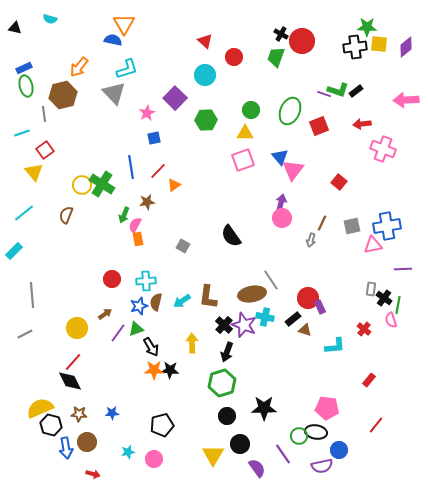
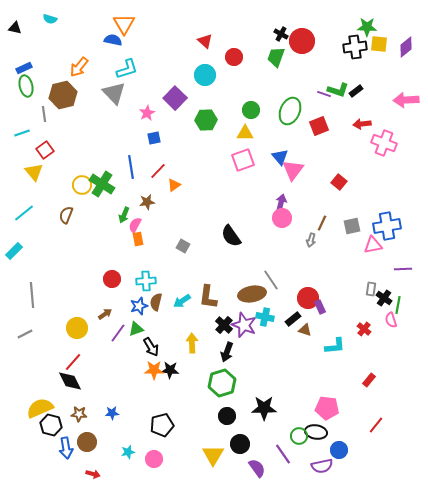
pink cross at (383, 149): moved 1 px right, 6 px up
